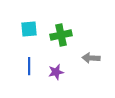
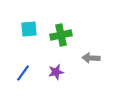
blue line: moved 6 px left, 7 px down; rotated 36 degrees clockwise
